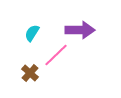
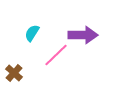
purple arrow: moved 3 px right, 5 px down
brown cross: moved 16 px left
